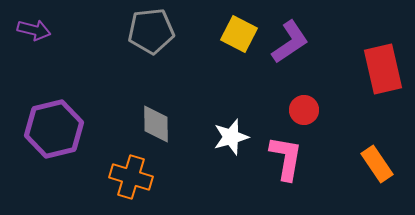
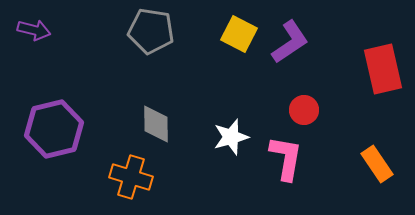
gray pentagon: rotated 15 degrees clockwise
